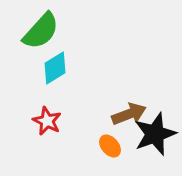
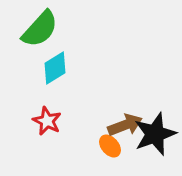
green semicircle: moved 1 px left, 2 px up
brown arrow: moved 4 px left, 11 px down
